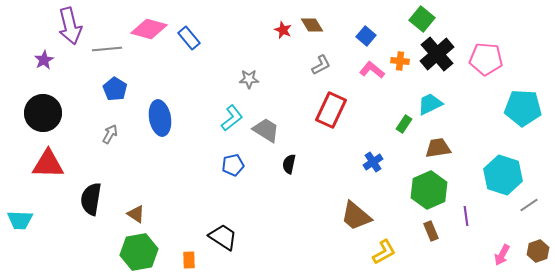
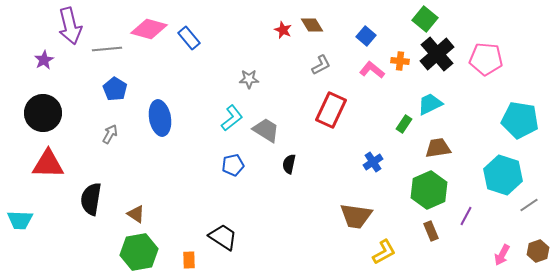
green square at (422, 19): moved 3 px right
cyan pentagon at (523, 108): moved 3 px left, 12 px down; rotated 6 degrees clockwise
brown trapezoid at (356, 216): rotated 32 degrees counterclockwise
purple line at (466, 216): rotated 36 degrees clockwise
